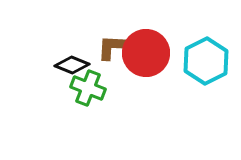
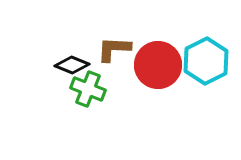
brown L-shape: moved 2 px down
red circle: moved 12 px right, 12 px down
green cross: moved 1 px down
